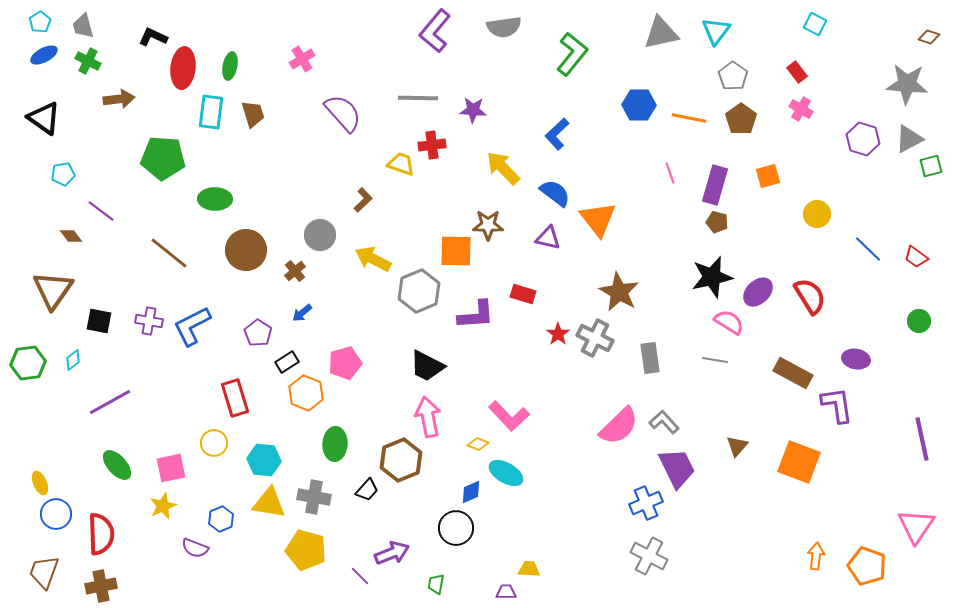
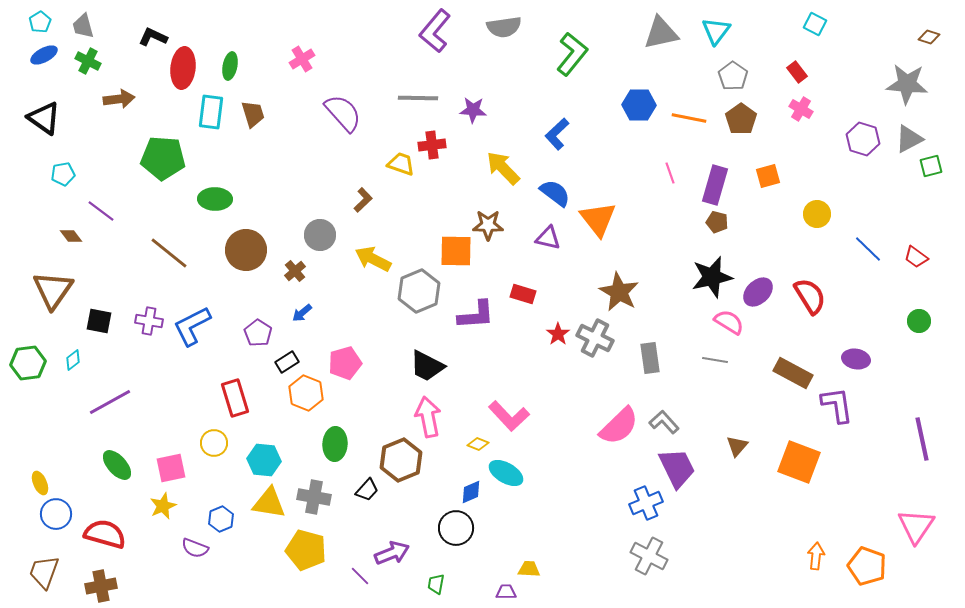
red semicircle at (101, 534): moved 4 px right; rotated 72 degrees counterclockwise
